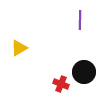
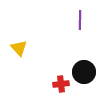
yellow triangle: rotated 42 degrees counterclockwise
red cross: rotated 28 degrees counterclockwise
